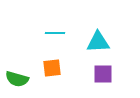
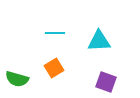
cyan triangle: moved 1 px right, 1 px up
orange square: moved 2 px right; rotated 24 degrees counterclockwise
purple square: moved 3 px right, 8 px down; rotated 20 degrees clockwise
